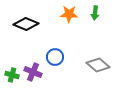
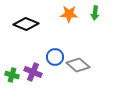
gray diamond: moved 20 px left
